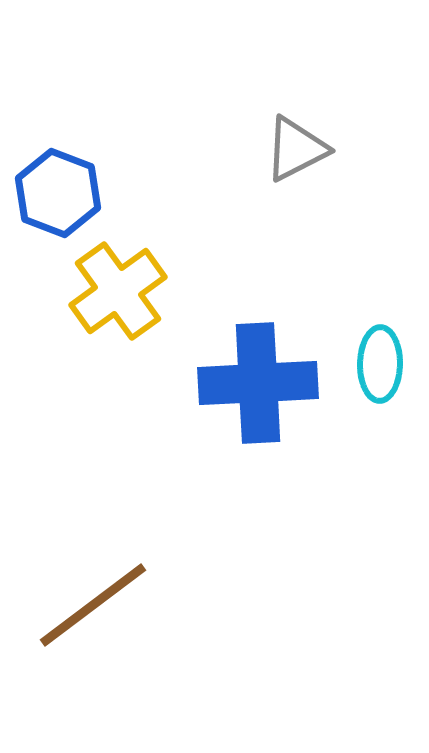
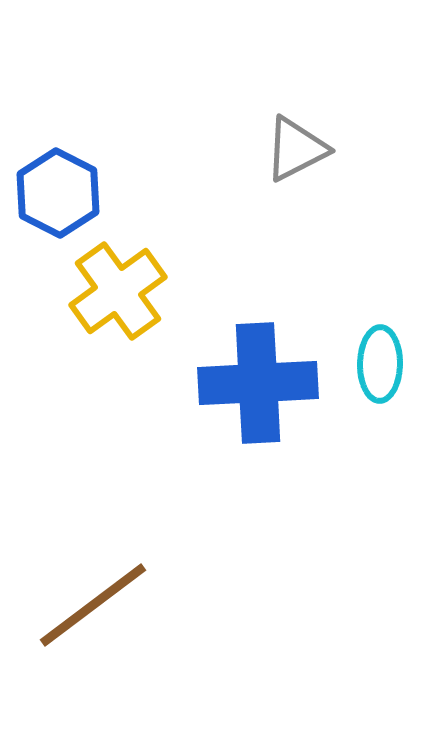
blue hexagon: rotated 6 degrees clockwise
